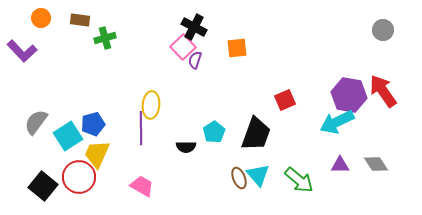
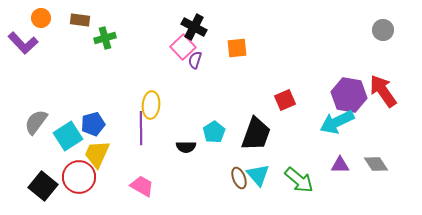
purple L-shape: moved 1 px right, 8 px up
